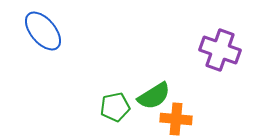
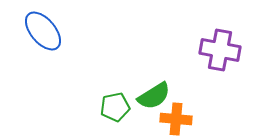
purple cross: rotated 9 degrees counterclockwise
